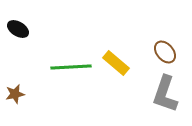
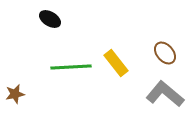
black ellipse: moved 32 px right, 10 px up
brown ellipse: moved 1 px down
yellow rectangle: rotated 12 degrees clockwise
gray L-shape: rotated 111 degrees clockwise
